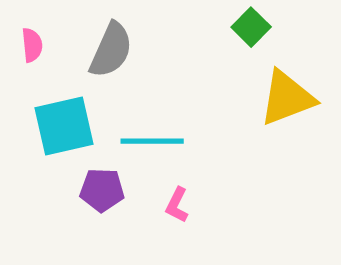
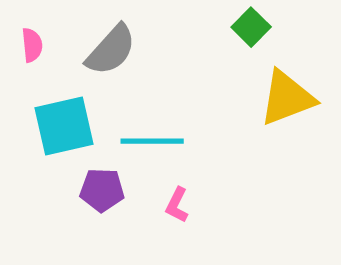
gray semicircle: rotated 18 degrees clockwise
